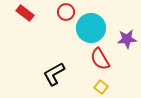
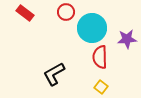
cyan circle: moved 1 px right
red semicircle: moved 2 px up; rotated 30 degrees clockwise
